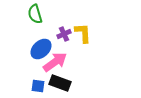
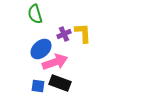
pink arrow: rotated 15 degrees clockwise
